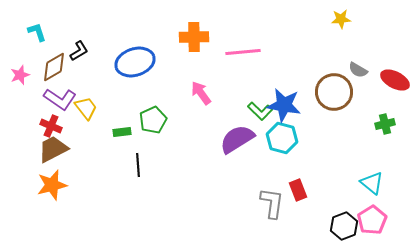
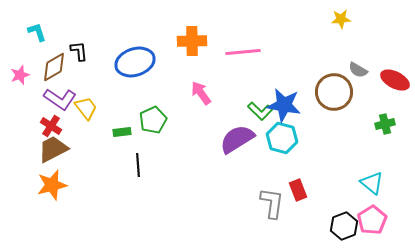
orange cross: moved 2 px left, 4 px down
black L-shape: rotated 65 degrees counterclockwise
red cross: rotated 10 degrees clockwise
